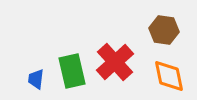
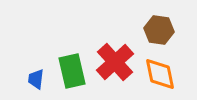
brown hexagon: moved 5 px left
orange diamond: moved 9 px left, 2 px up
